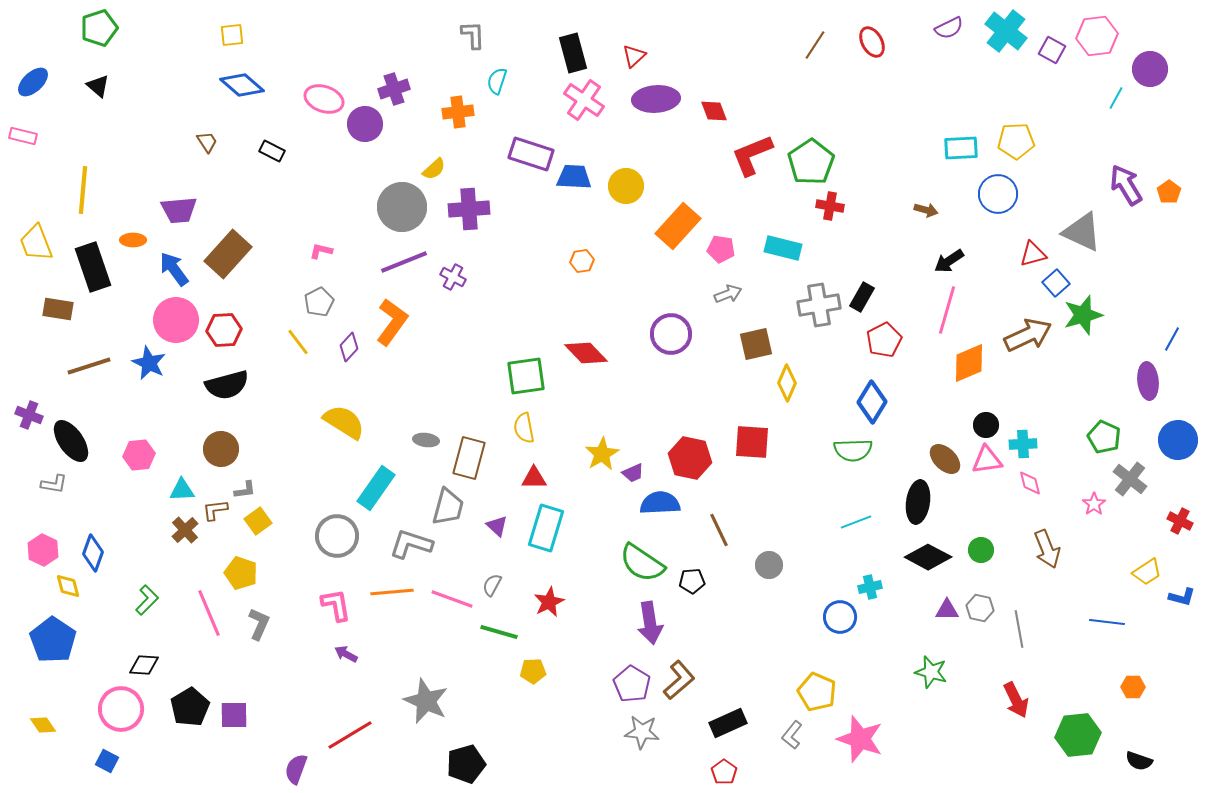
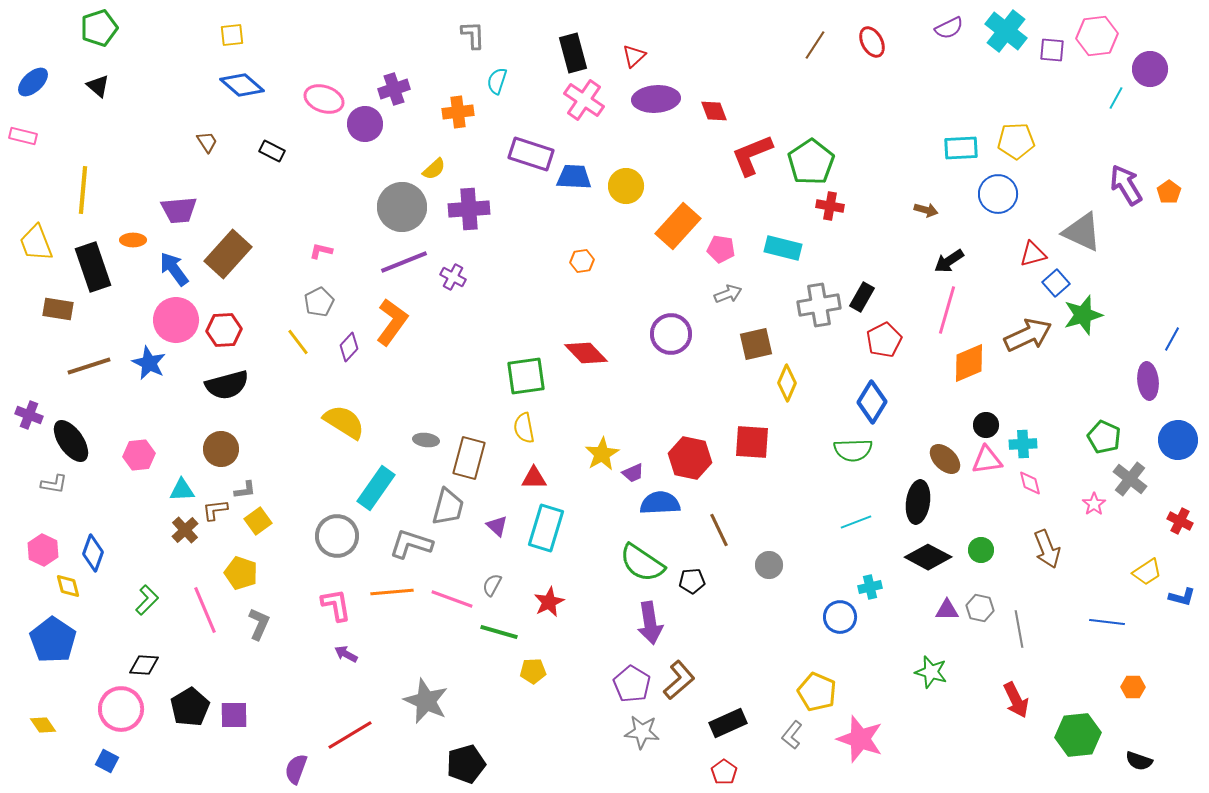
purple square at (1052, 50): rotated 24 degrees counterclockwise
pink line at (209, 613): moved 4 px left, 3 px up
